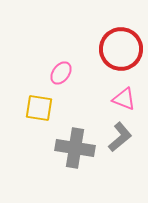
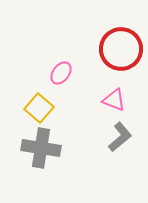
pink triangle: moved 10 px left, 1 px down
yellow square: rotated 32 degrees clockwise
gray cross: moved 34 px left
